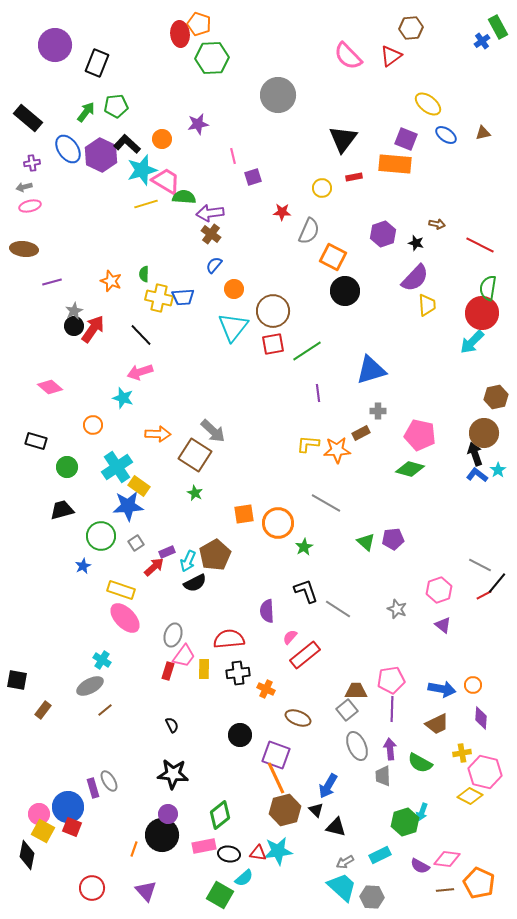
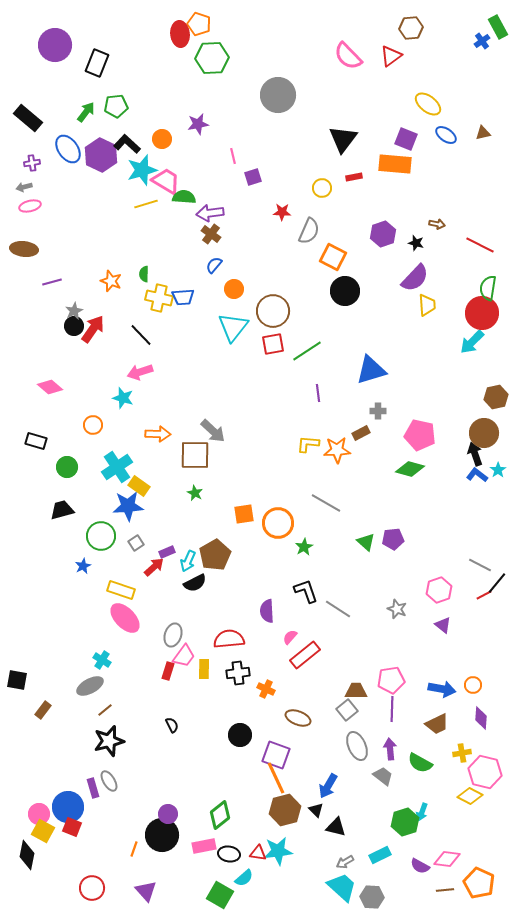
brown square at (195, 455): rotated 32 degrees counterclockwise
black star at (173, 774): moved 64 px left, 33 px up; rotated 20 degrees counterclockwise
gray trapezoid at (383, 776): rotated 130 degrees clockwise
